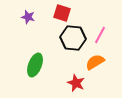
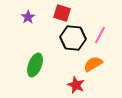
purple star: rotated 24 degrees clockwise
orange semicircle: moved 2 px left, 2 px down
red star: moved 2 px down
